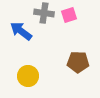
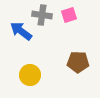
gray cross: moved 2 px left, 2 px down
yellow circle: moved 2 px right, 1 px up
